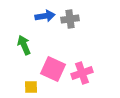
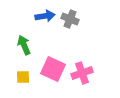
gray cross: rotated 30 degrees clockwise
yellow square: moved 8 px left, 10 px up
